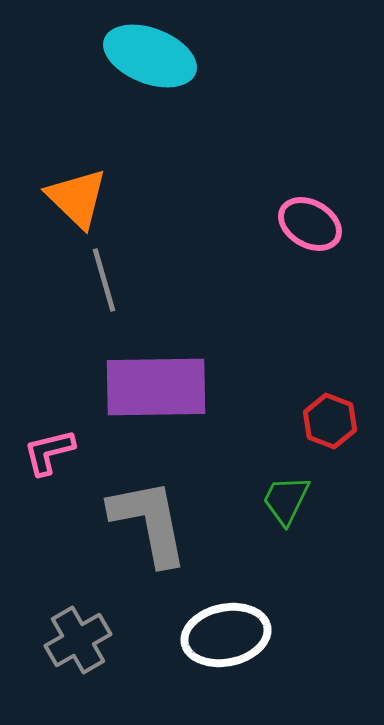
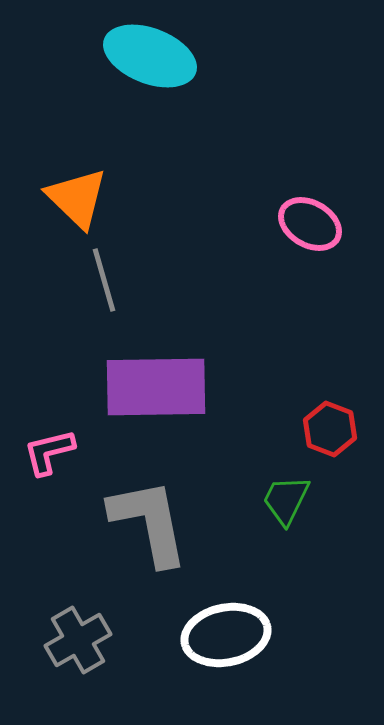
red hexagon: moved 8 px down
